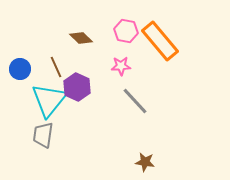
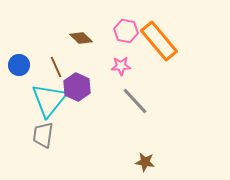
orange rectangle: moved 1 px left
blue circle: moved 1 px left, 4 px up
